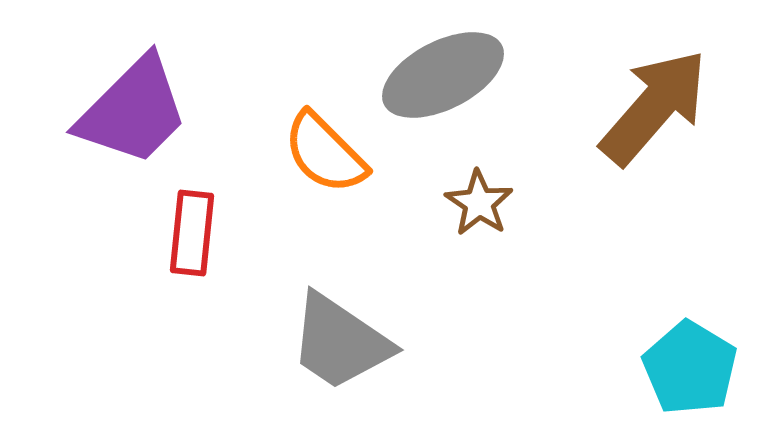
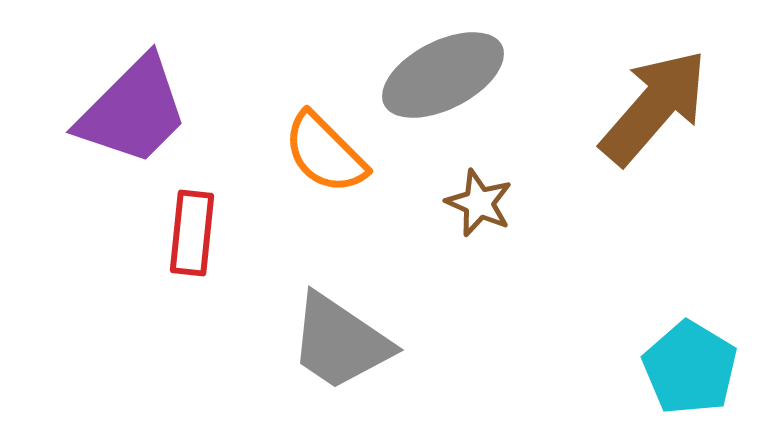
brown star: rotated 10 degrees counterclockwise
